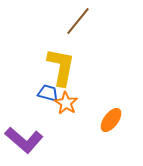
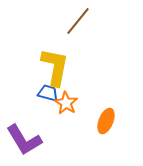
yellow L-shape: moved 6 px left
orange ellipse: moved 5 px left, 1 px down; rotated 15 degrees counterclockwise
purple L-shape: rotated 18 degrees clockwise
